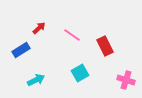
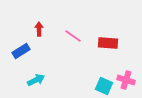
red arrow: moved 1 px down; rotated 48 degrees counterclockwise
pink line: moved 1 px right, 1 px down
red rectangle: moved 3 px right, 3 px up; rotated 60 degrees counterclockwise
blue rectangle: moved 1 px down
cyan square: moved 24 px right, 13 px down; rotated 36 degrees counterclockwise
